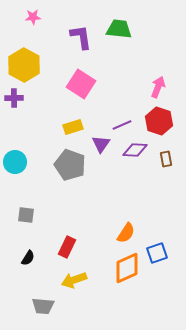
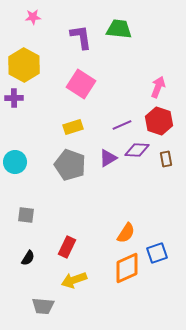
purple triangle: moved 7 px right, 14 px down; rotated 24 degrees clockwise
purple diamond: moved 2 px right
